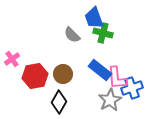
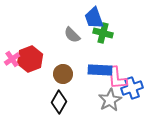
blue rectangle: rotated 35 degrees counterclockwise
red hexagon: moved 5 px left, 17 px up; rotated 10 degrees counterclockwise
